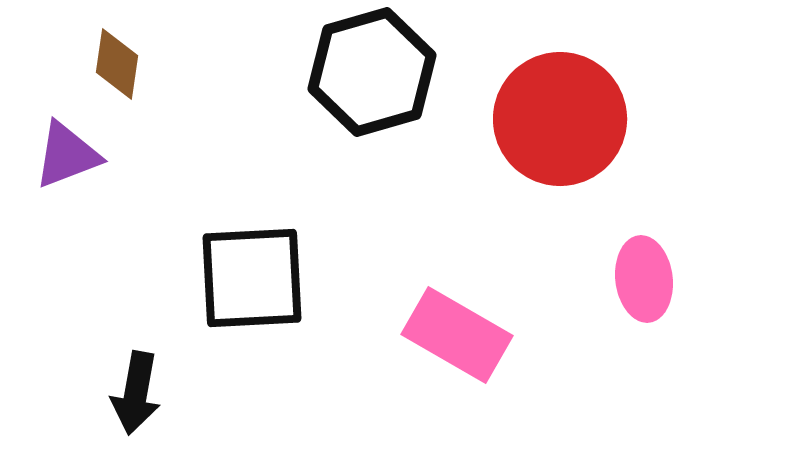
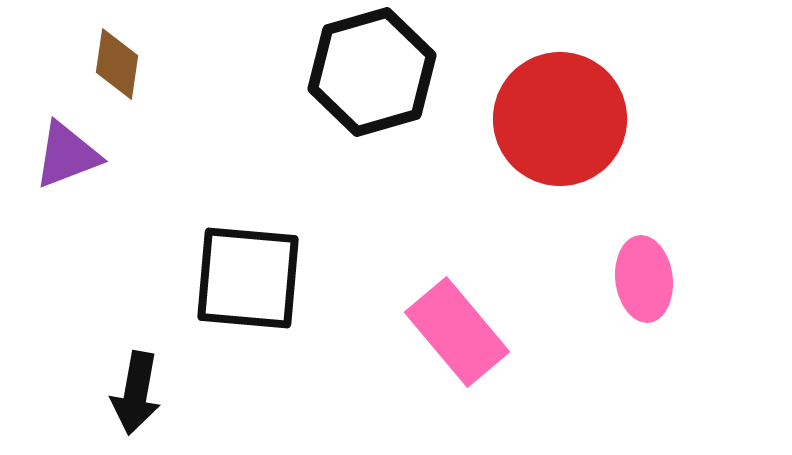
black square: moved 4 px left; rotated 8 degrees clockwise
pink rectangle: moved 3 px up; rotated 20 degrees clockwise
